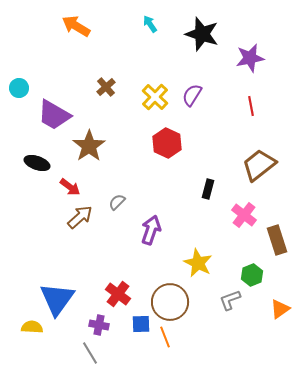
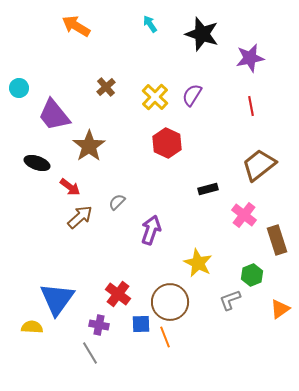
purple trapezoid: rotated 21 degrees clockwise
black rectangle: rotated 60 degrees clockwise
